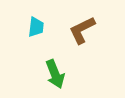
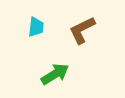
green arrow: rotated 100 degrees counterclockwise
